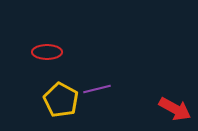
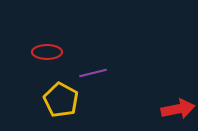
purple line: moved 4 px left, 16 px up
red arrow: moved 3 px right; rotated 40 degrees counterclockwise
